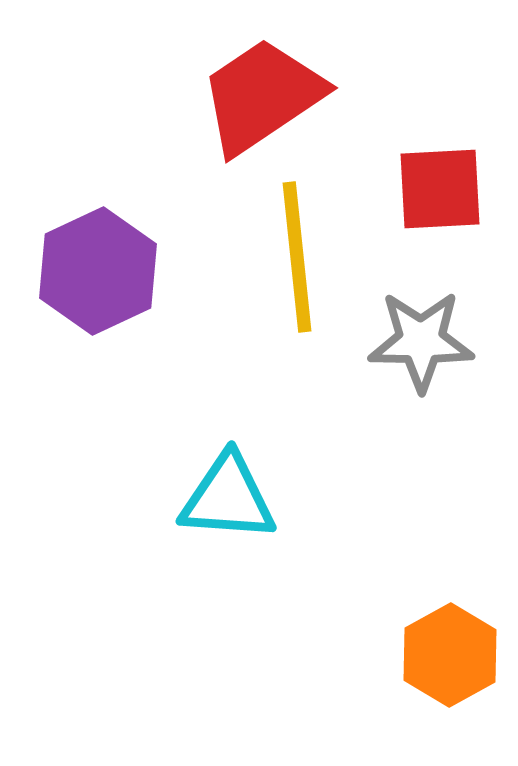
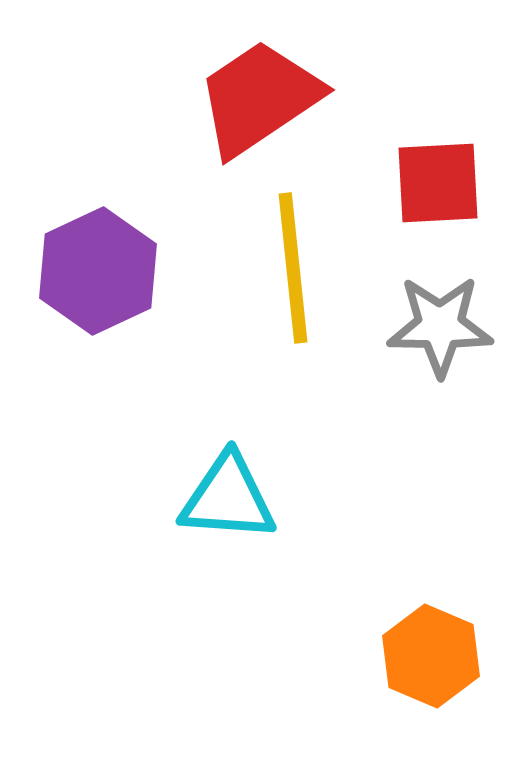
red trapezoid: moved 3 px left, 2 px down
red square: moved 2 px left, 6 px up
yellow line: moved 4 px left, 11 px down
gray star: moved 19 px right, 15 px up
orange hexagon: moved 19 px left, 1 px down; rotated 8 degrees counterclockwise
